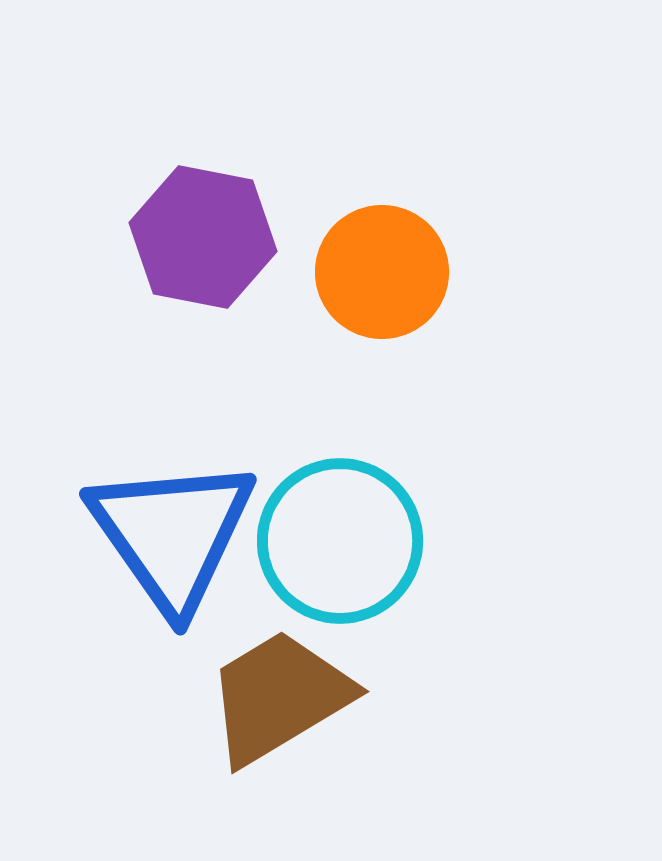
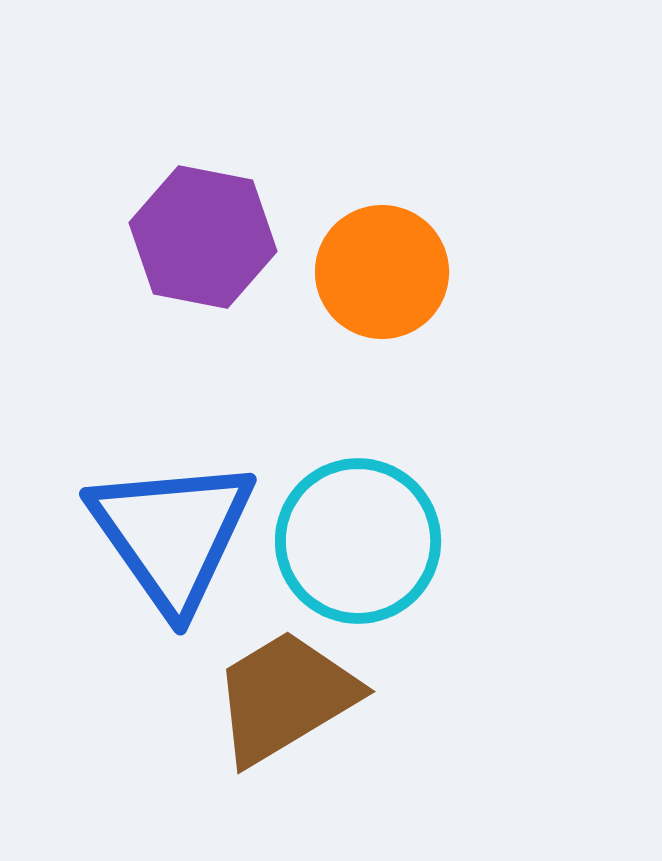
cyan circle: moved 18 px right
brown trapezoid: moved 6 px right
